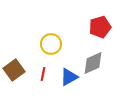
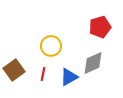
yellow circle: moved 2 px down
